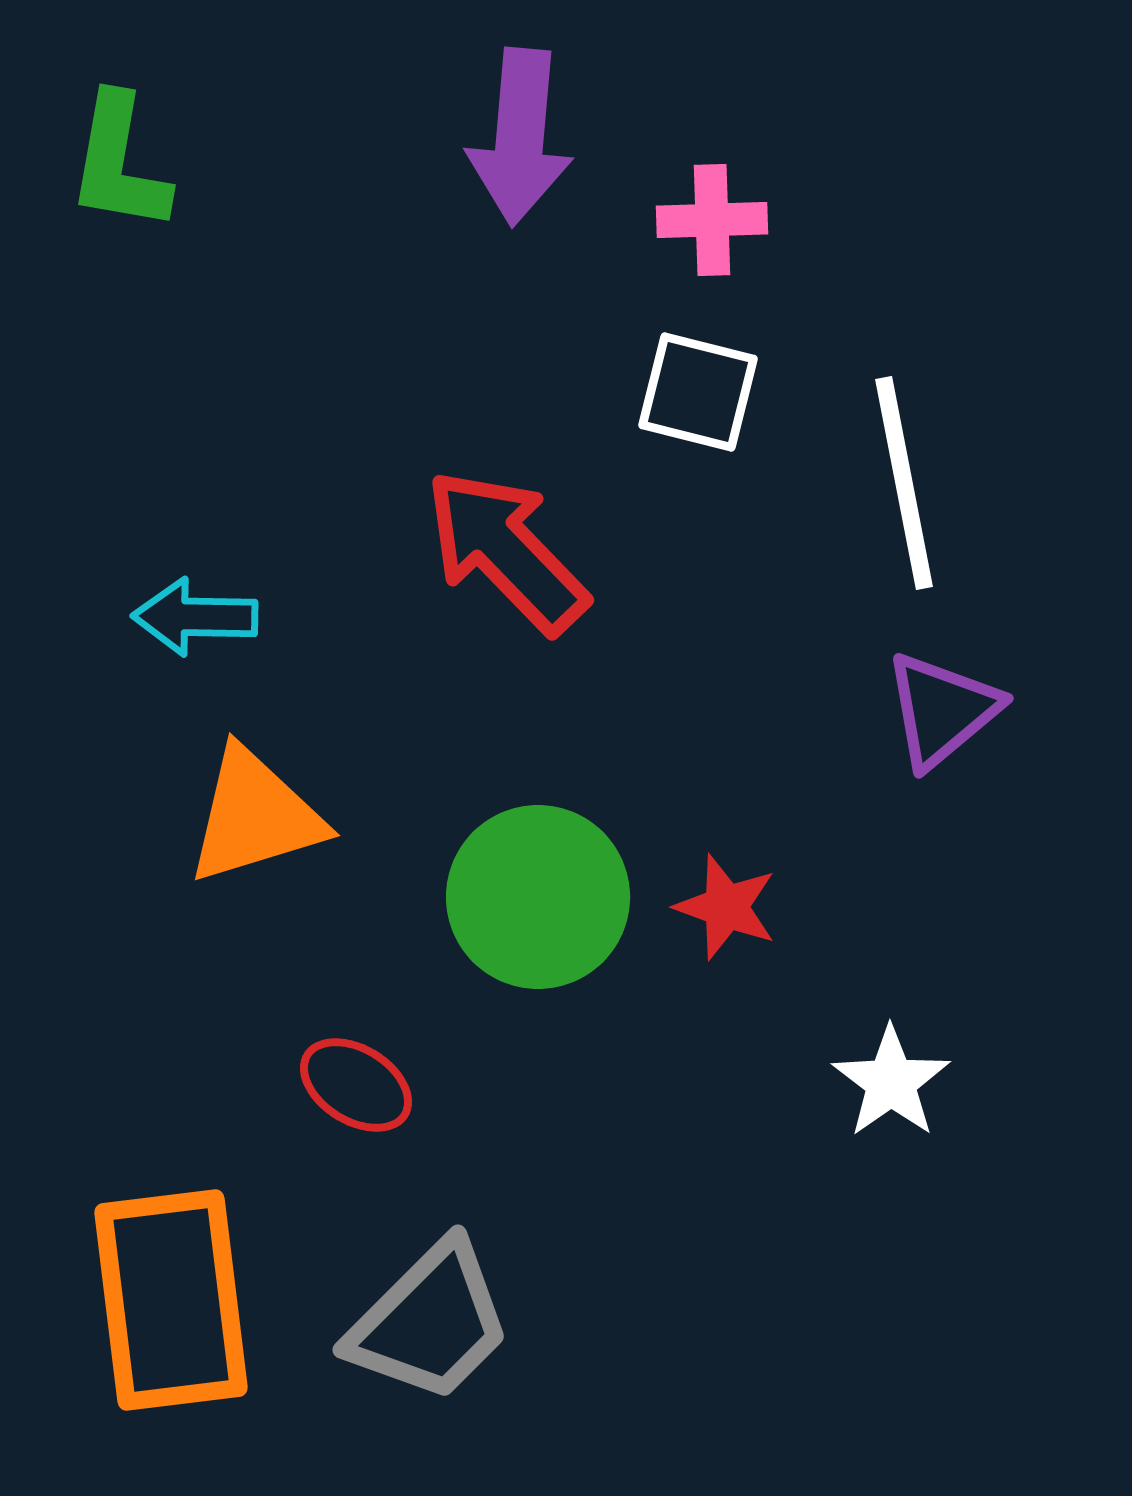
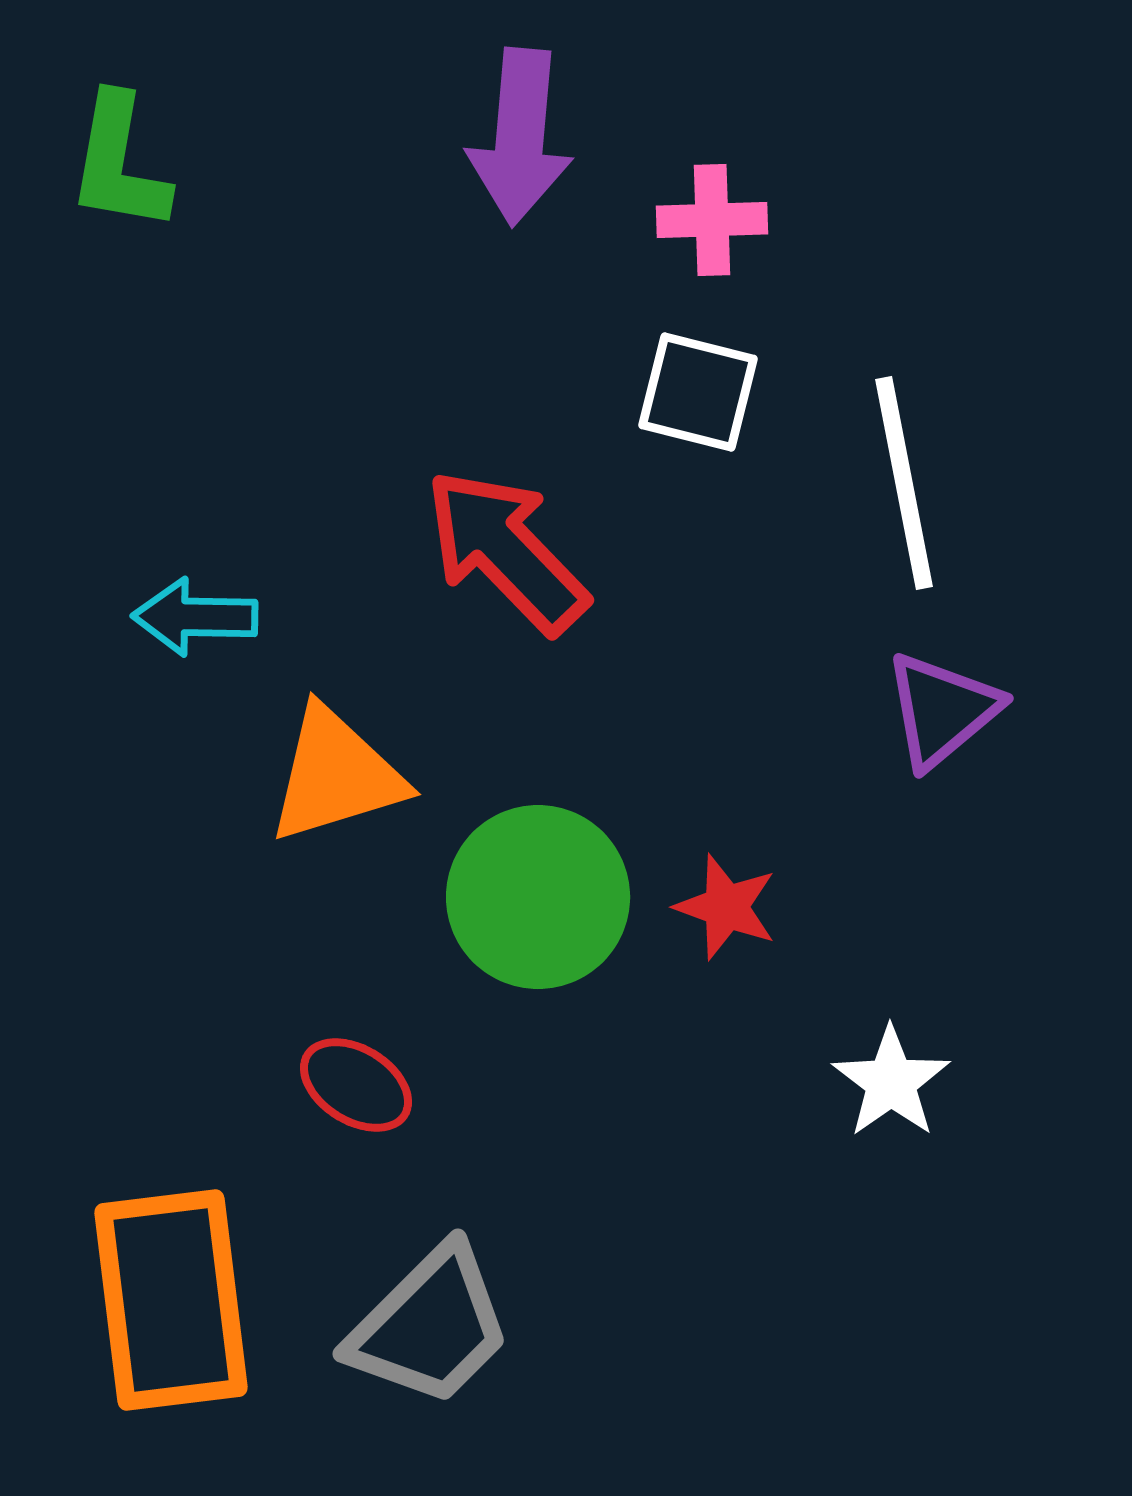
orange triangle: moved 81 px right, 41 px up
gray trapezoid: moved 4 px down
